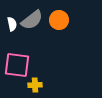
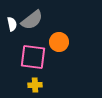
orange circle: moved 22 px down
pink square: moved 16 px right, 8 px up
